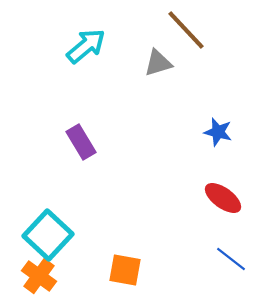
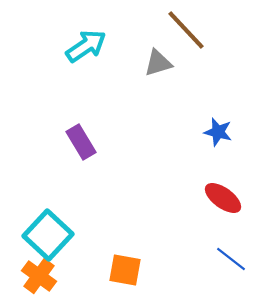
cyan arrow: rotated 6 degrees clockwise
